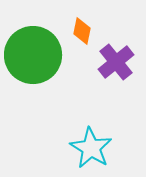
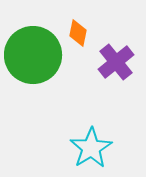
orange diamond: moved 4 px left, 2 px down
cyan star: rotated 9 degrees clockwise
